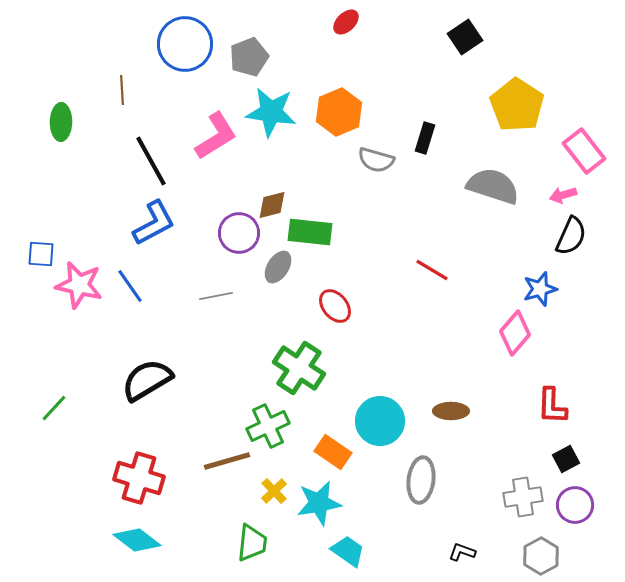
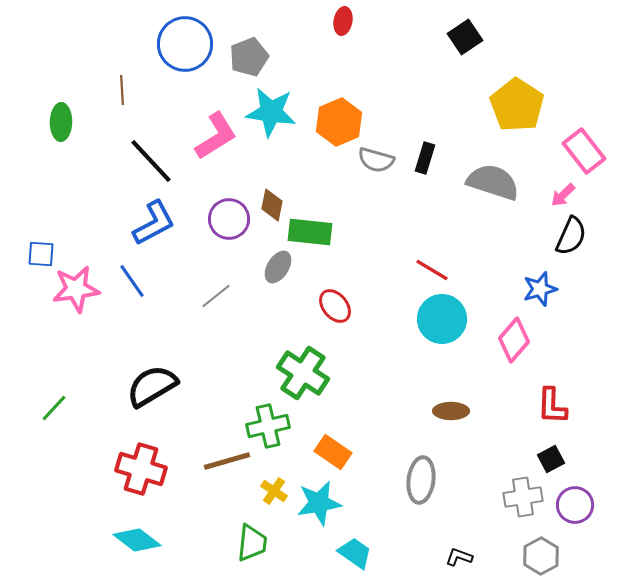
red ellipse at (346, 22): moved 3 px left, 1 px up; rotated 36 degrees counterclockwise
orange hexagon at (339, 112): moved 10 px down
black rectangle at (425, 138): moved 20 px down
black line at (151, 161): rotated 14 degrees counterclockwise
gray semicircle at (493, 186): moved 4 px up
pink arrow at (563, 195): rotated 28 degrees counterclockwise
brown diamond at (272, 205): rotated 64 degrees counterclockwise
purple circle at (239, 233): moved 10 px left, 14 px up
pink star at (79, 285): moved 3 px left, 4 px down; rotated 21 degrees counterclockwise
blue line at (130, 286): moved 2 px right, 5 px up
gray line at (216, 296): rotated 28 degrees counterclockwise
pink diamond at (515, 333): moved 1 px left, 7 px down
green cross at (299, 368): moved 4 px right, 5 px down
black semicircle at (147, 380): moved 5 px right, 6 px down
cyan circle at (380, 421): moved 62 px right, 102 px up
green cross at (268, 426): rotated 12 degrees clockwise
black square at (566, 459): moved 15 px left
red cross at (139, 478): moved 2 px right, 9 px up
yellow cross at (274, 491): rotated 12 degrees counterclockwise
cyan trapezoid at (348, 551): moved 7 px right, 2 px down
black L-shape at (462, 552): moved 3 px left, 5 px down
